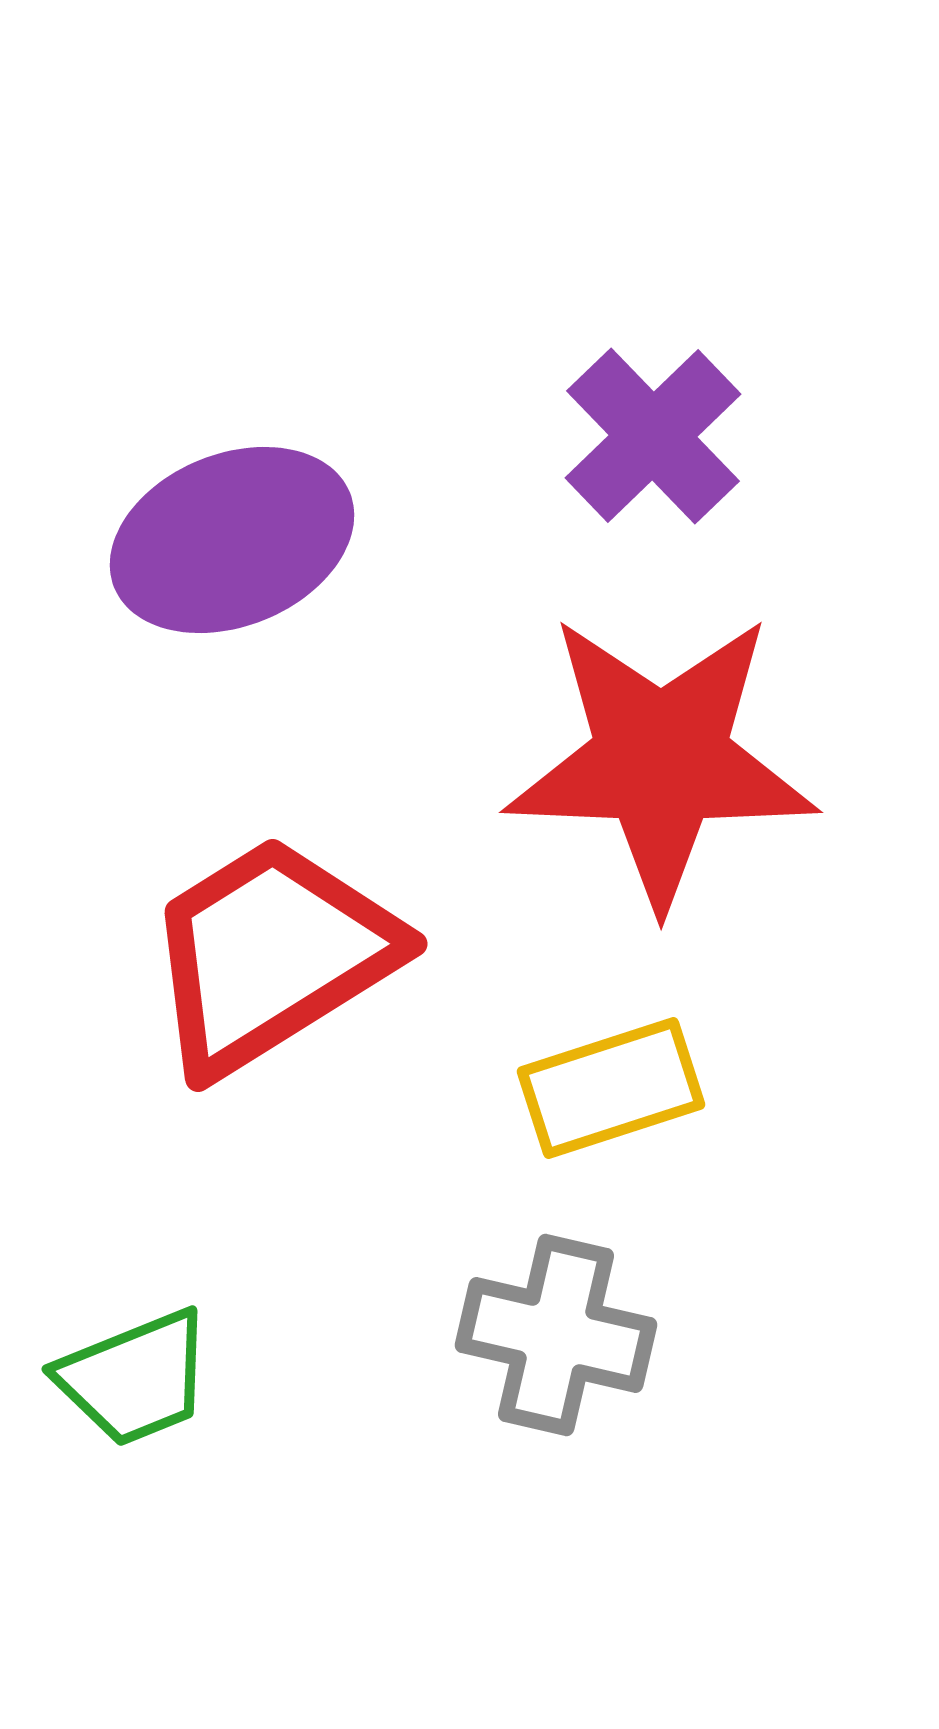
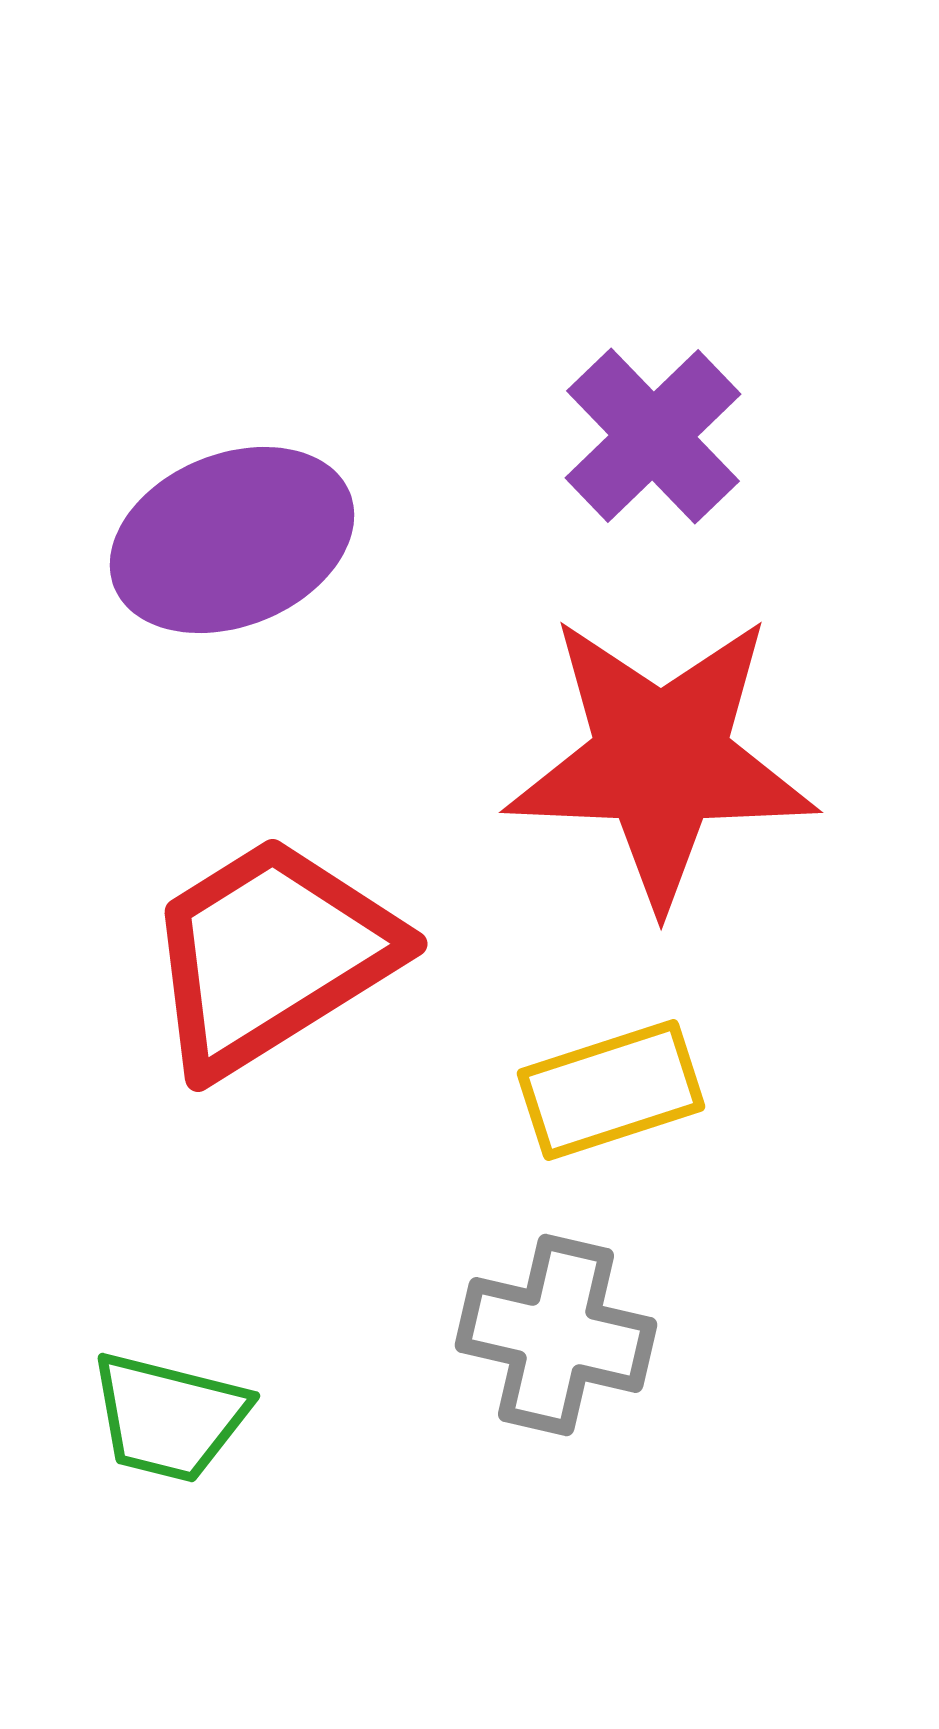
yellow rectangle: moved 2 px down
green trapezoid: moved 34 px right, 39 px down; rotated 36 degrees clockwise
